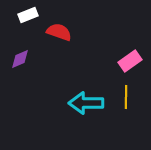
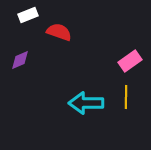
purple diamond: moved 1 px down
